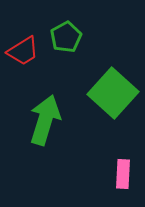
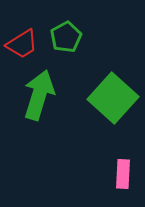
red trapezoid: moved 1 px left, 7 px up
green square: moved 5 px down
green arrow: moved 6 px left, 25 px up
